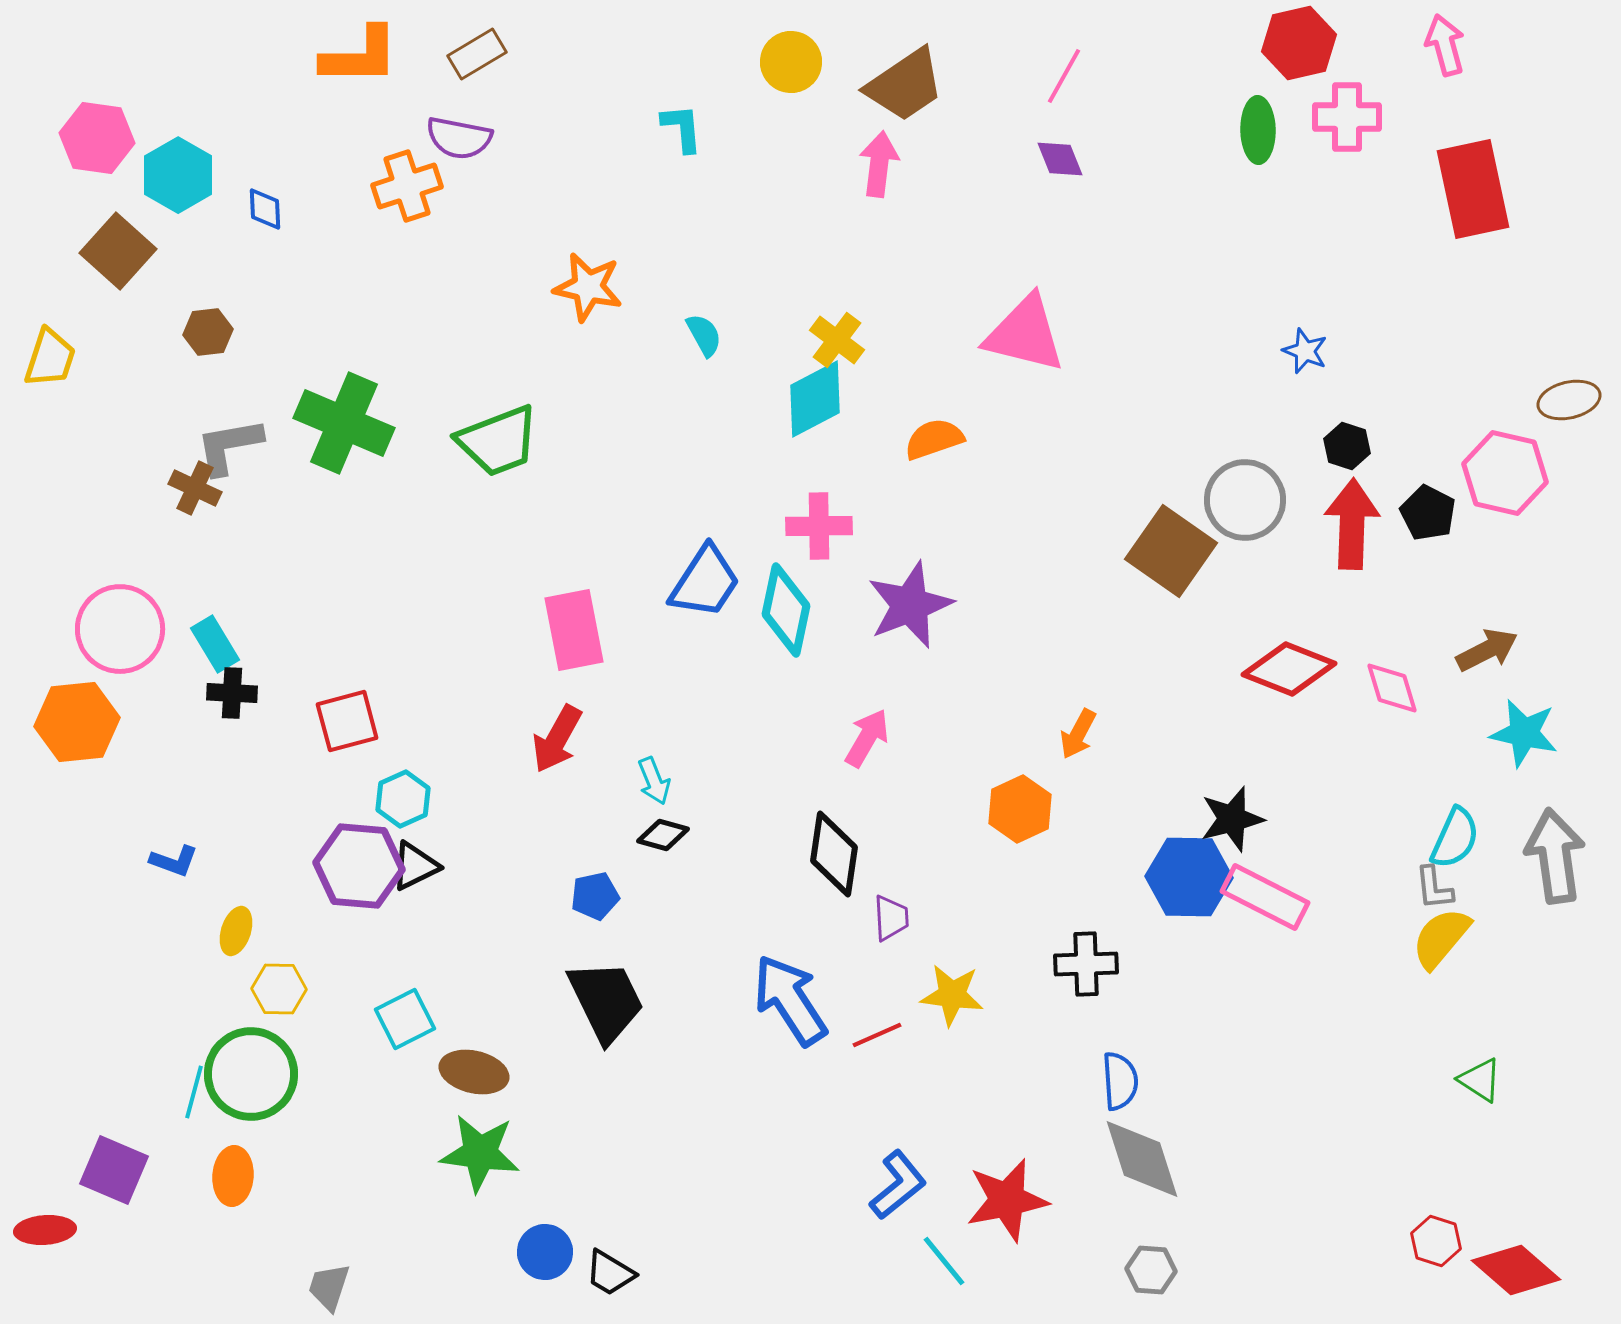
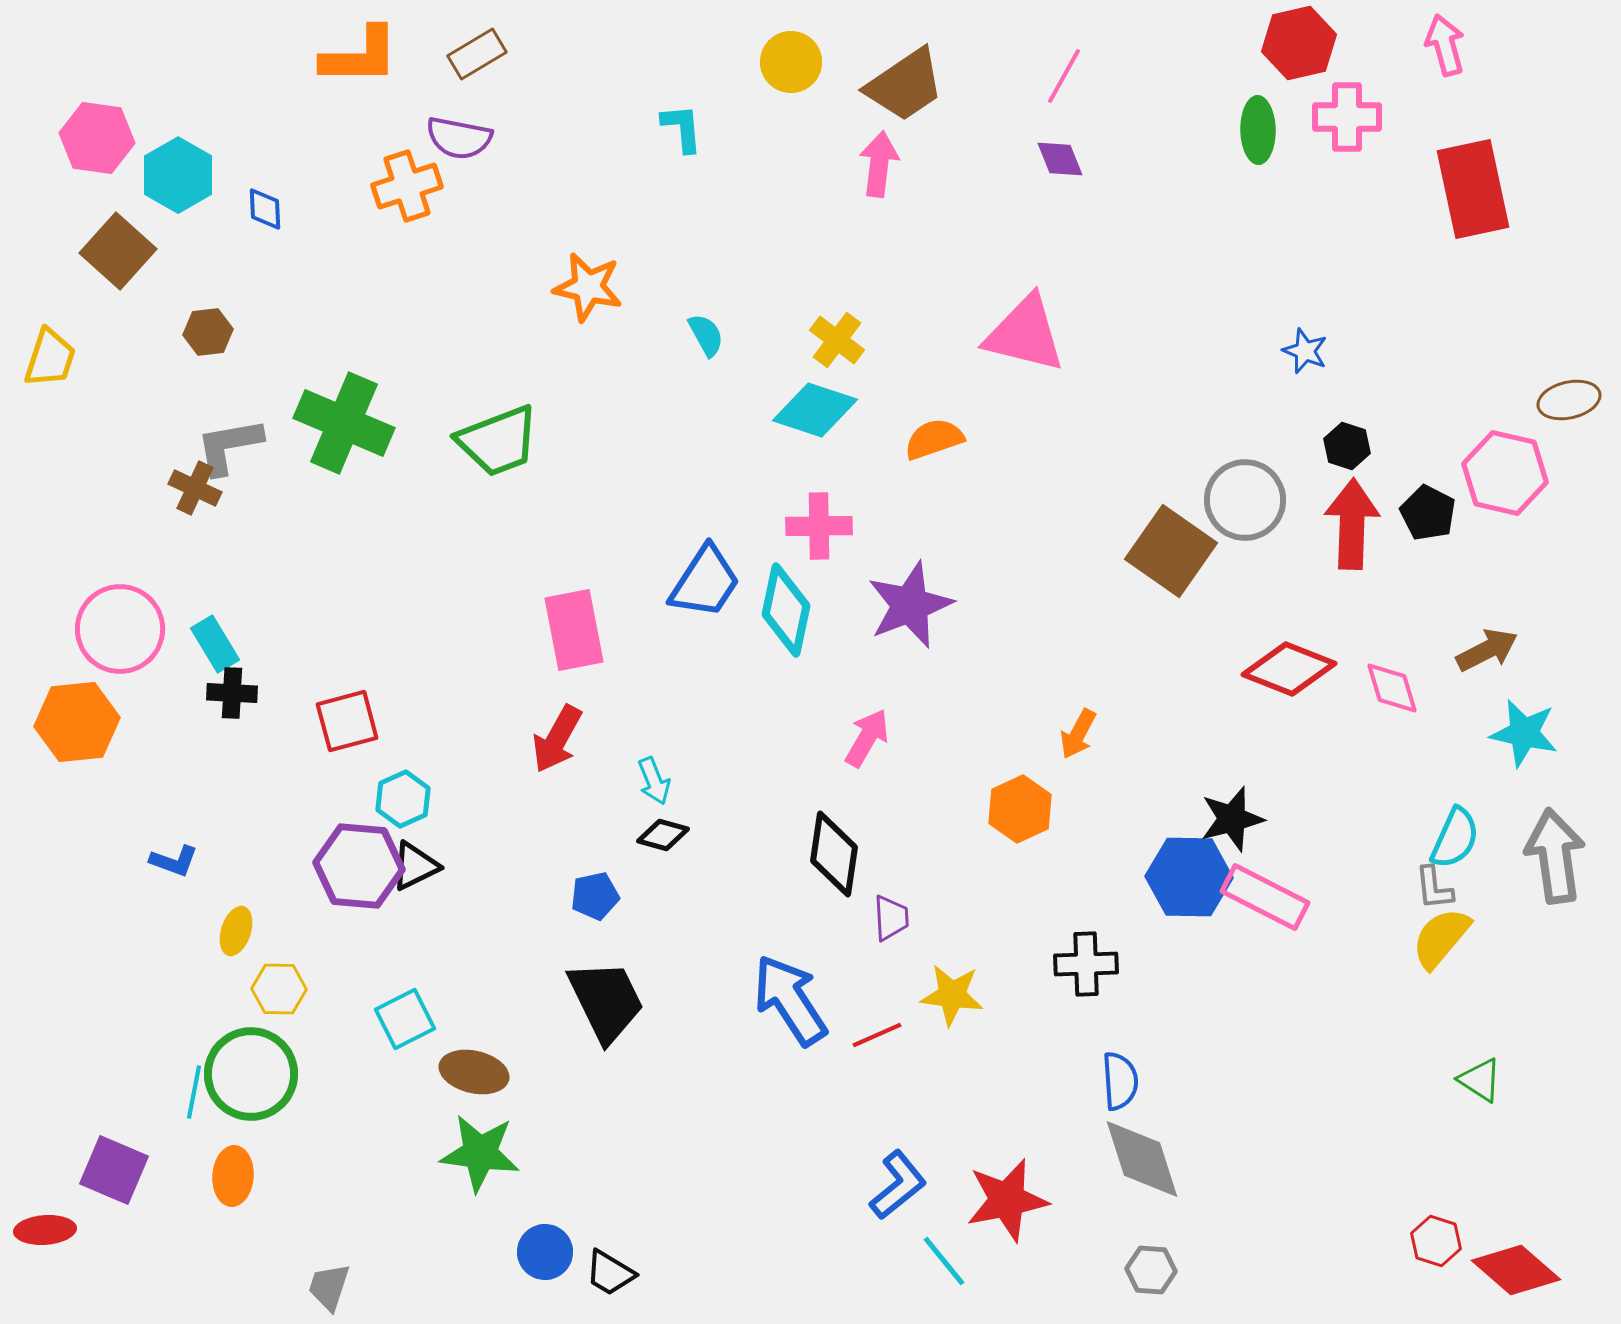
cyan semicircle at (704, 335): moved 2 px right
cyan diamond at (815, 399): moved 11 px down; rotated 46 degrees clockwise
cyan line at (194, 1092): rotated 4 degrees counterclockwise
